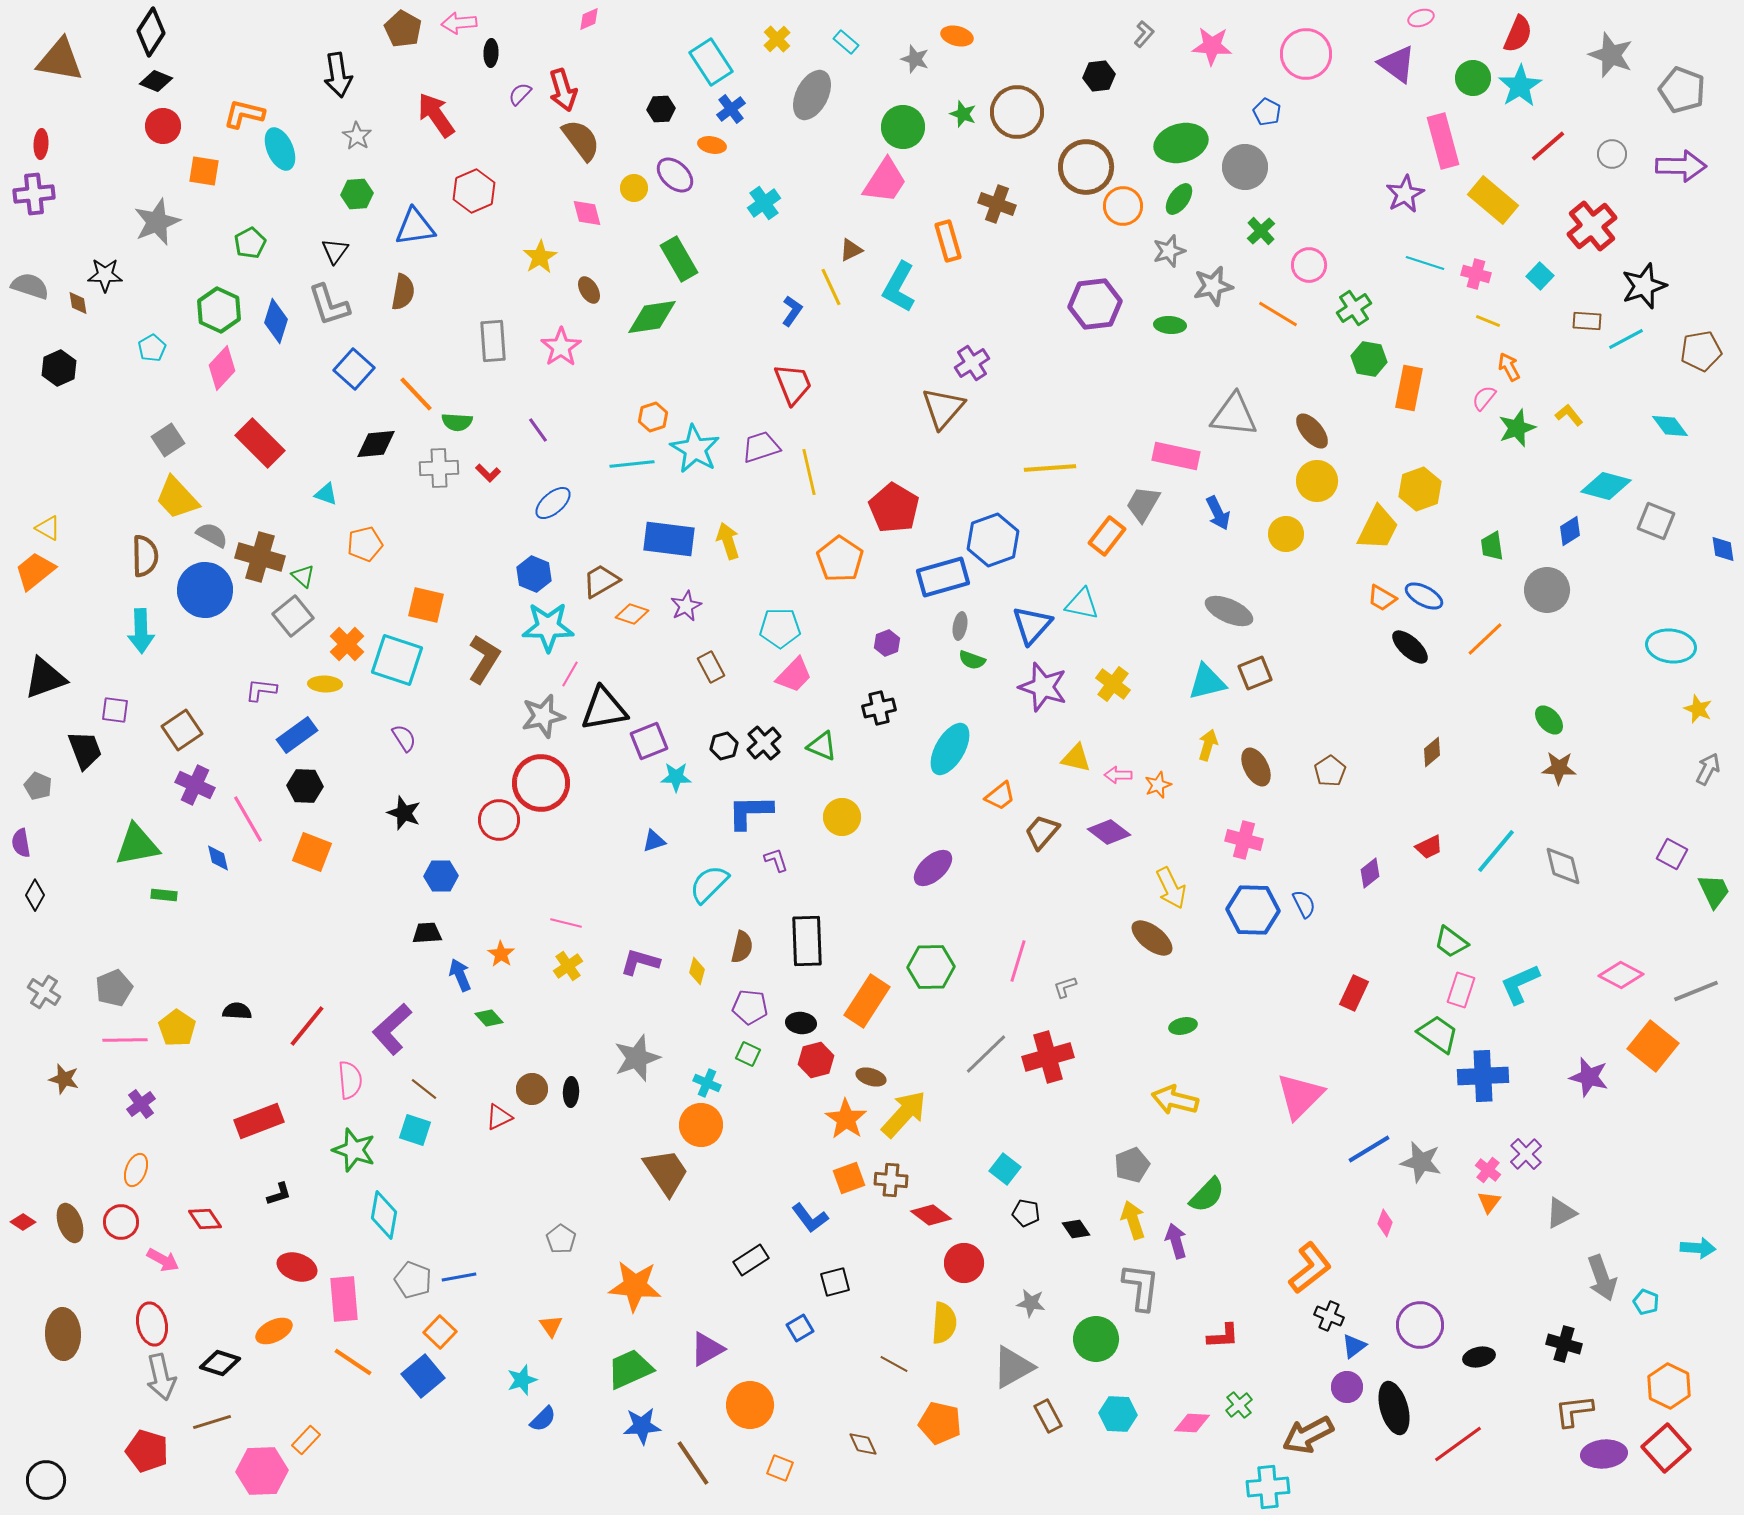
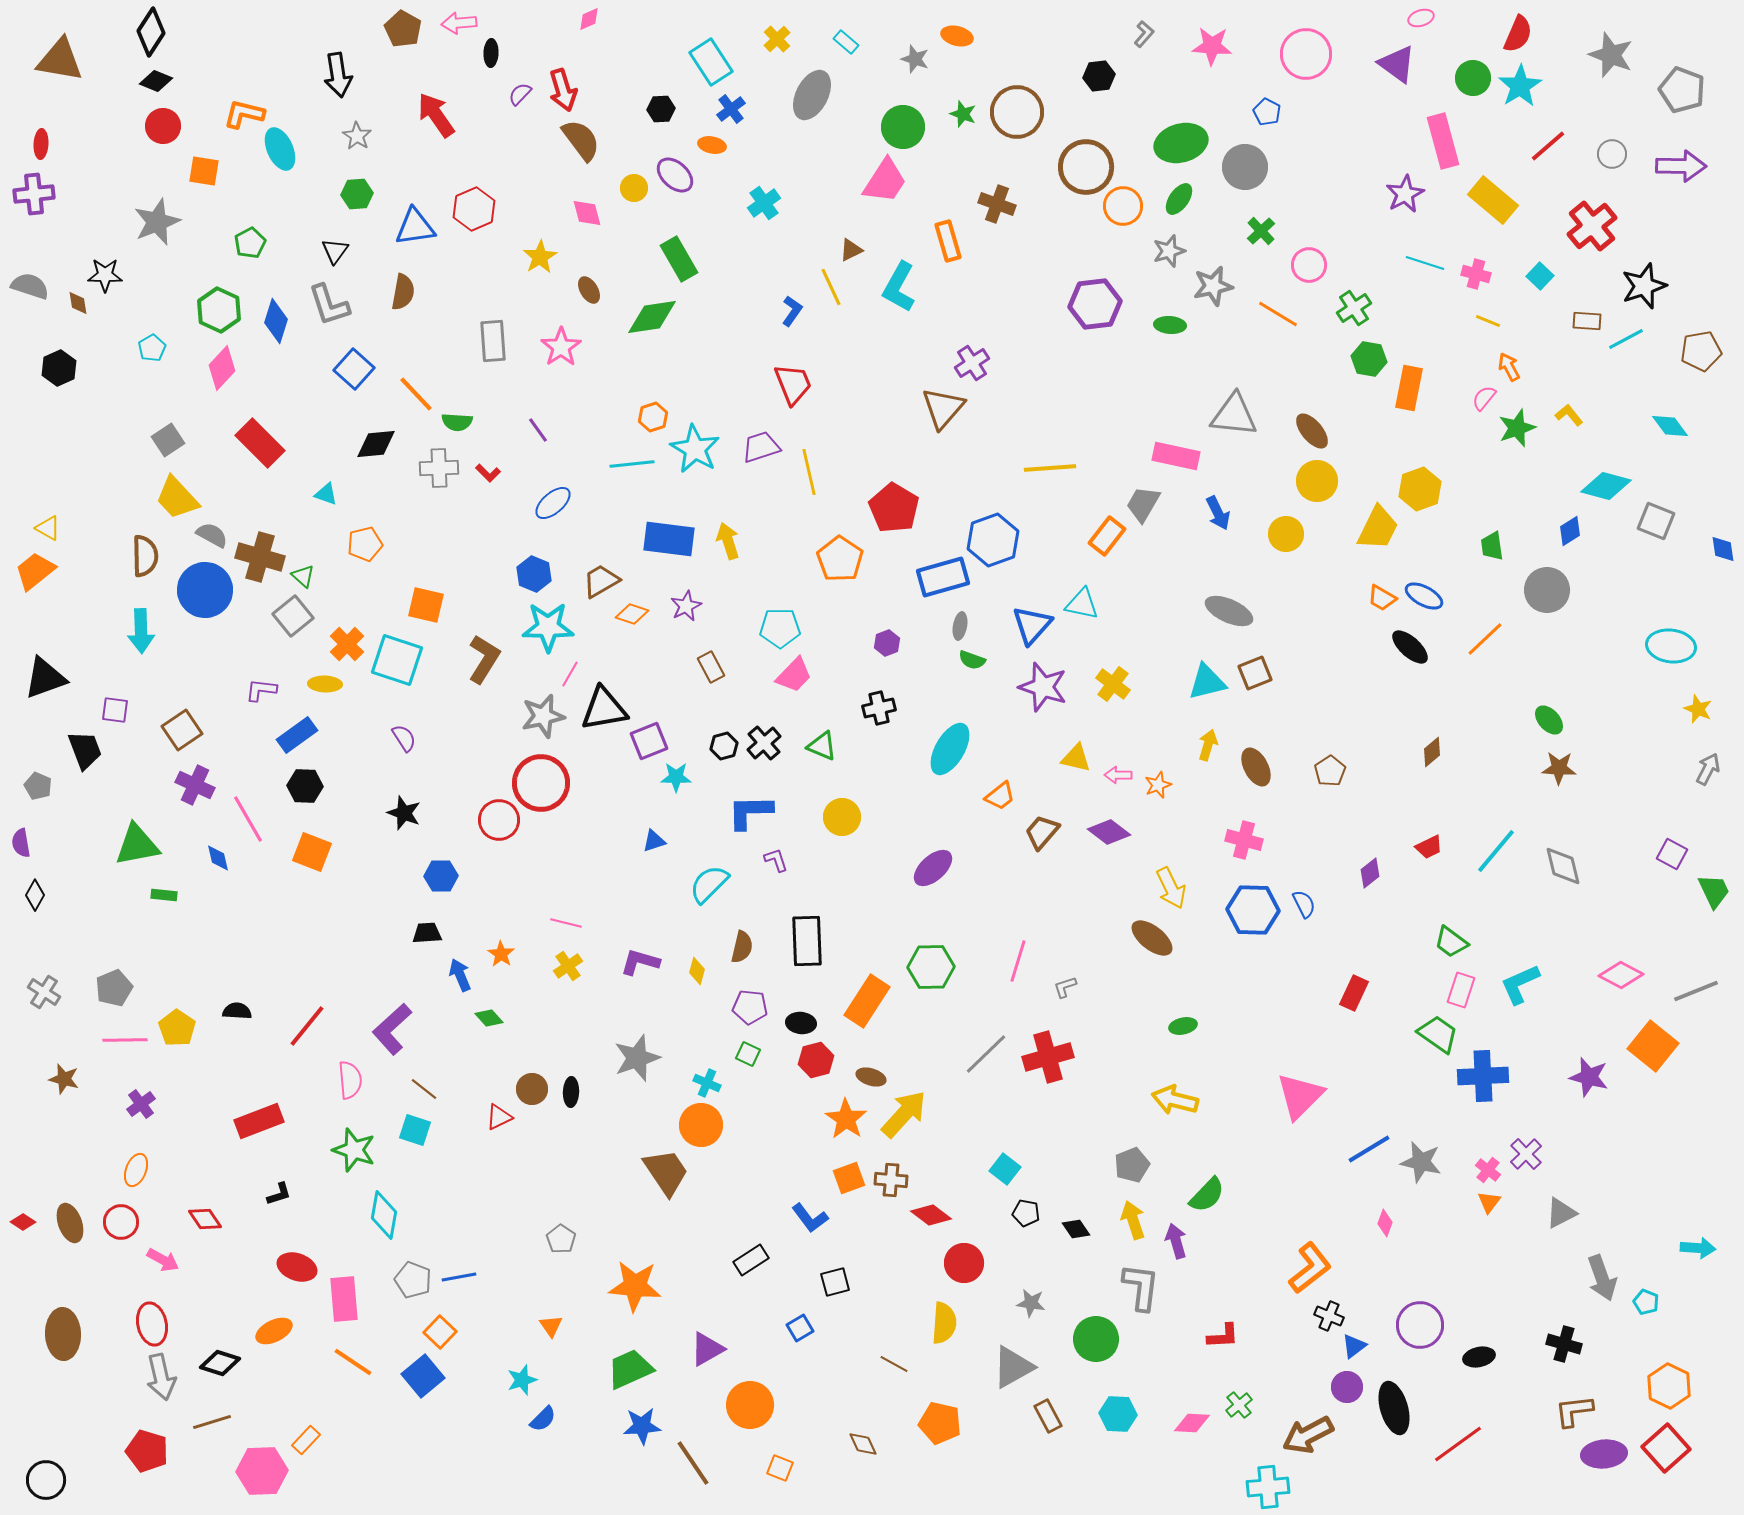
red hexagon at (474, 191): moved 18 px down
